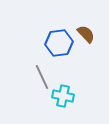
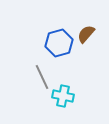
brown semicircle: rotated 96 degrees counterclockwise
blue hexagon: rotated 8 degrees counterclockwise
